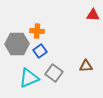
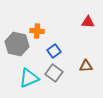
red triangle: moved 5 px left, 7 px down
gray hexagon: rotated 15 degrees clockwise
blue square: moved 14 px right
